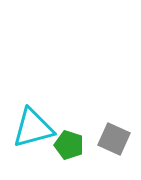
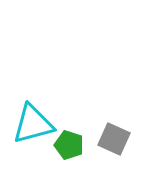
cyan triangle: moved 4 px up
